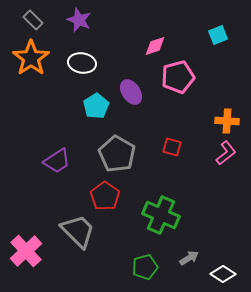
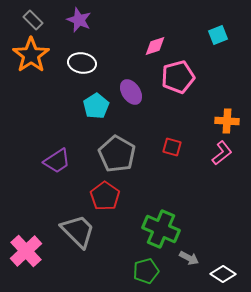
orange star: moved 3 px up
pink L-shape: moved 4 px left
green cross: moved 14 px down
gray arrow: rotated 60 degrees clockwise
green pentagon: moved 1 px right, 4 px down
